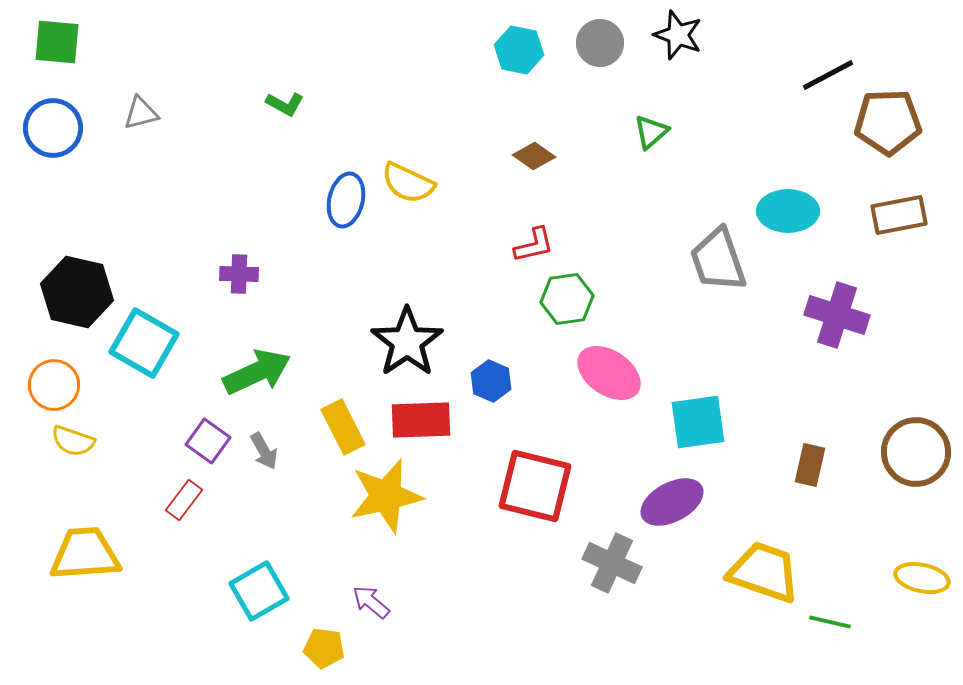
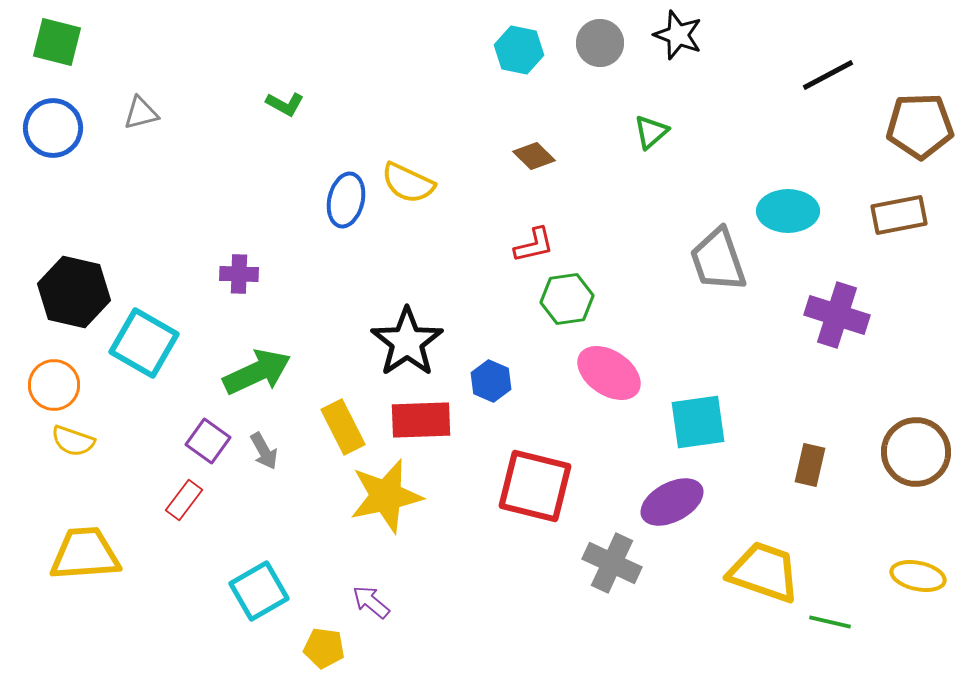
green square at (57, 42): rotated 9 degrees clockwise
brown pentagon at (888, 122): moved 32 px right, 4 px down
brown diamond at (534, 156): rotated 9 degrees clockwise
black hexagon at (77, 292): moved 3 px left
yellow ellipse at (922, 578): moved 4 px left, 2 px up
